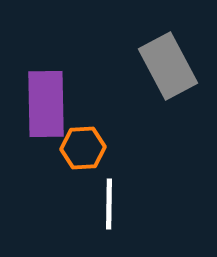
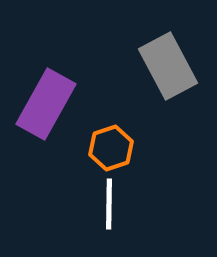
purple rectangle: rotated 30 degrees clockwise
orange hexagon: moved 28 px right; rotated 15 degrees counterclockwise
